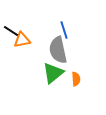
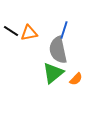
blue line: rotated 36 degrees clockwise
orange triangle: moved 7 px right, 7 px up
orange semicircle: rotated 48 degrees clockwise
